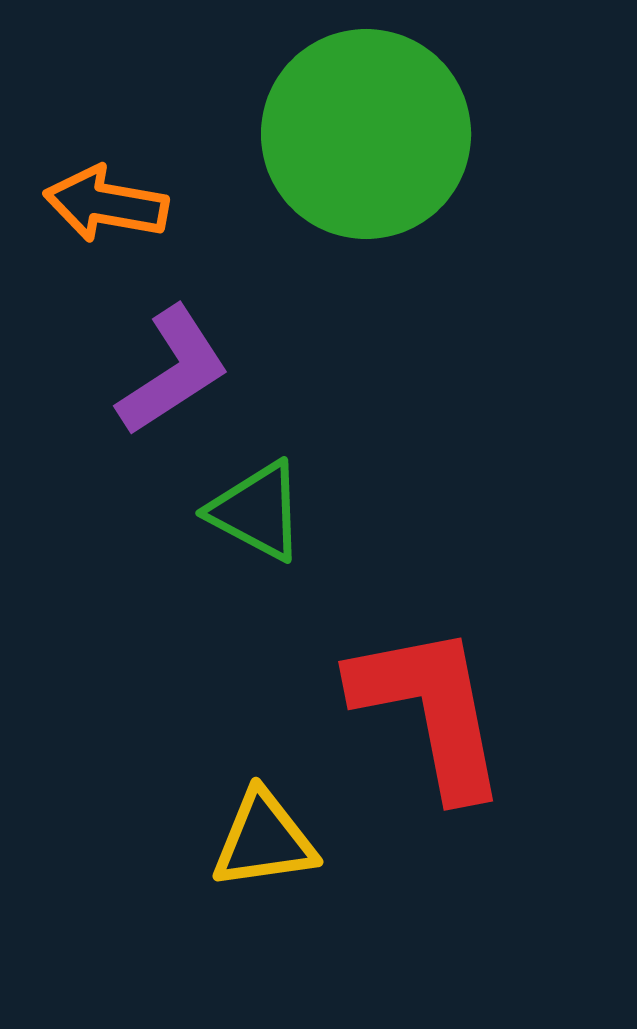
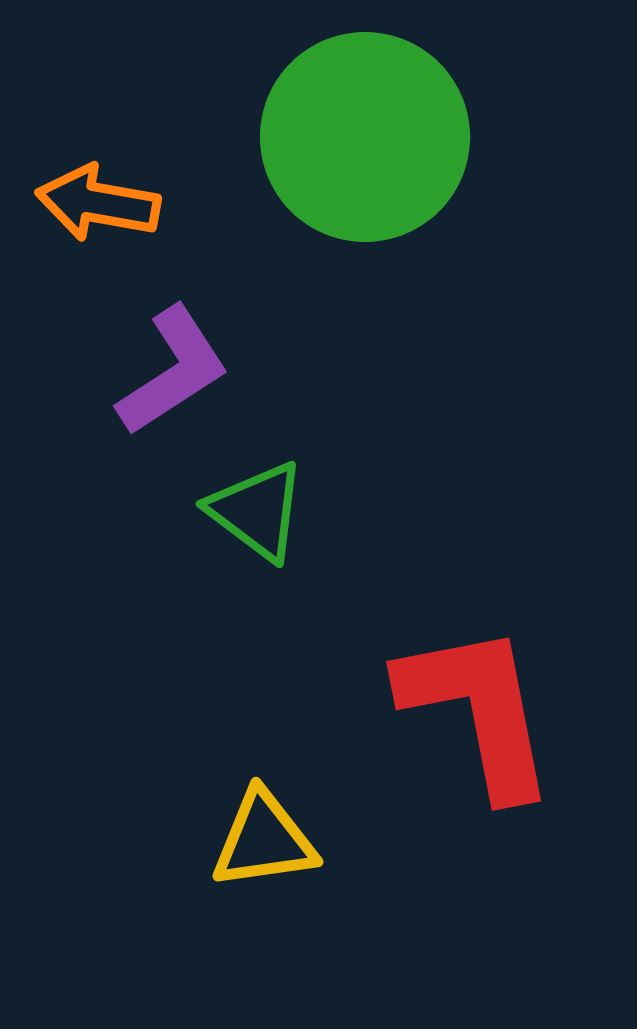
green circle: moved 1 px left, 3 px down
orange arrow: moved 8 px left, 1 px up
green triangle: rotated 9 degrees clockwise
red L-shape: moved 48 px right
